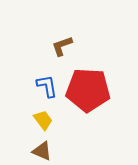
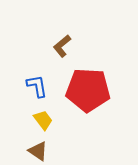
brown L-shape: rotated 20 degrees counterclockwise
blue L-shape: moved 10 px left
brown triangle: moved 4 px left; rotated 10 degrees clockwise
